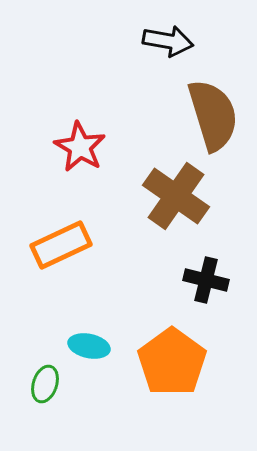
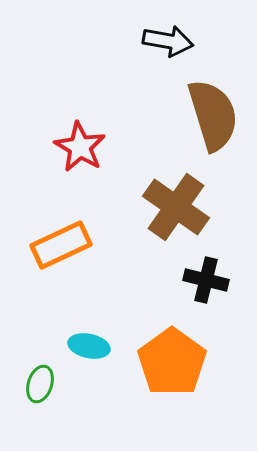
brown cross: moved 11 px down
green ellipse: moved 5 px left
